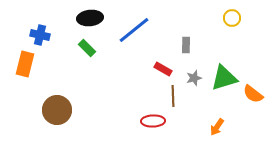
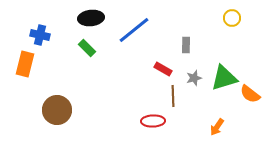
black ellipse: moved 1 px right
orange semicircle: moved 3 px left
